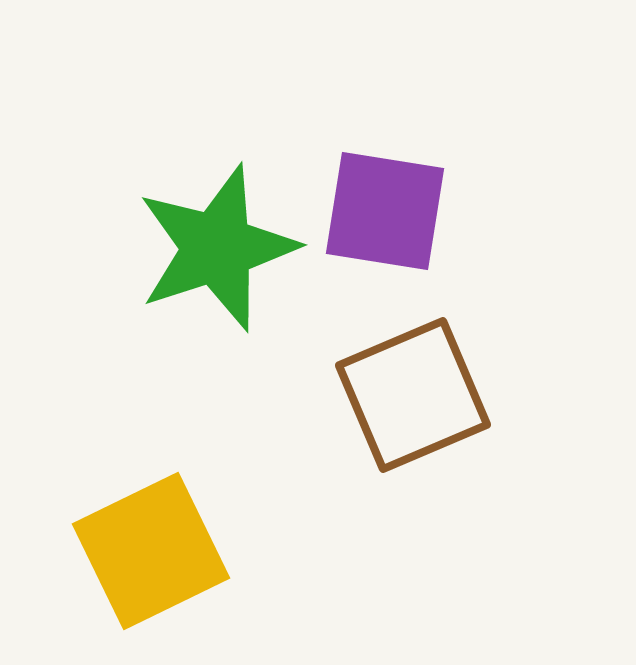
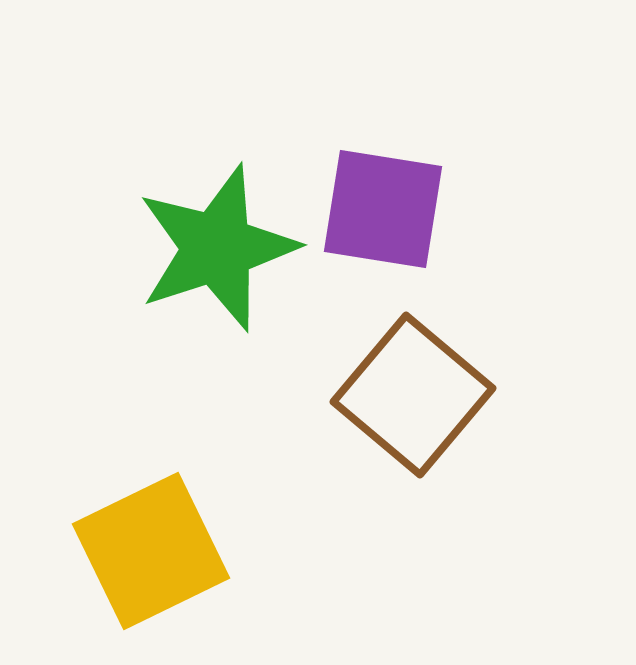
purple square: moved 2 px left, 2 px up
brown square: rotated 27 degrees counterclockwise
